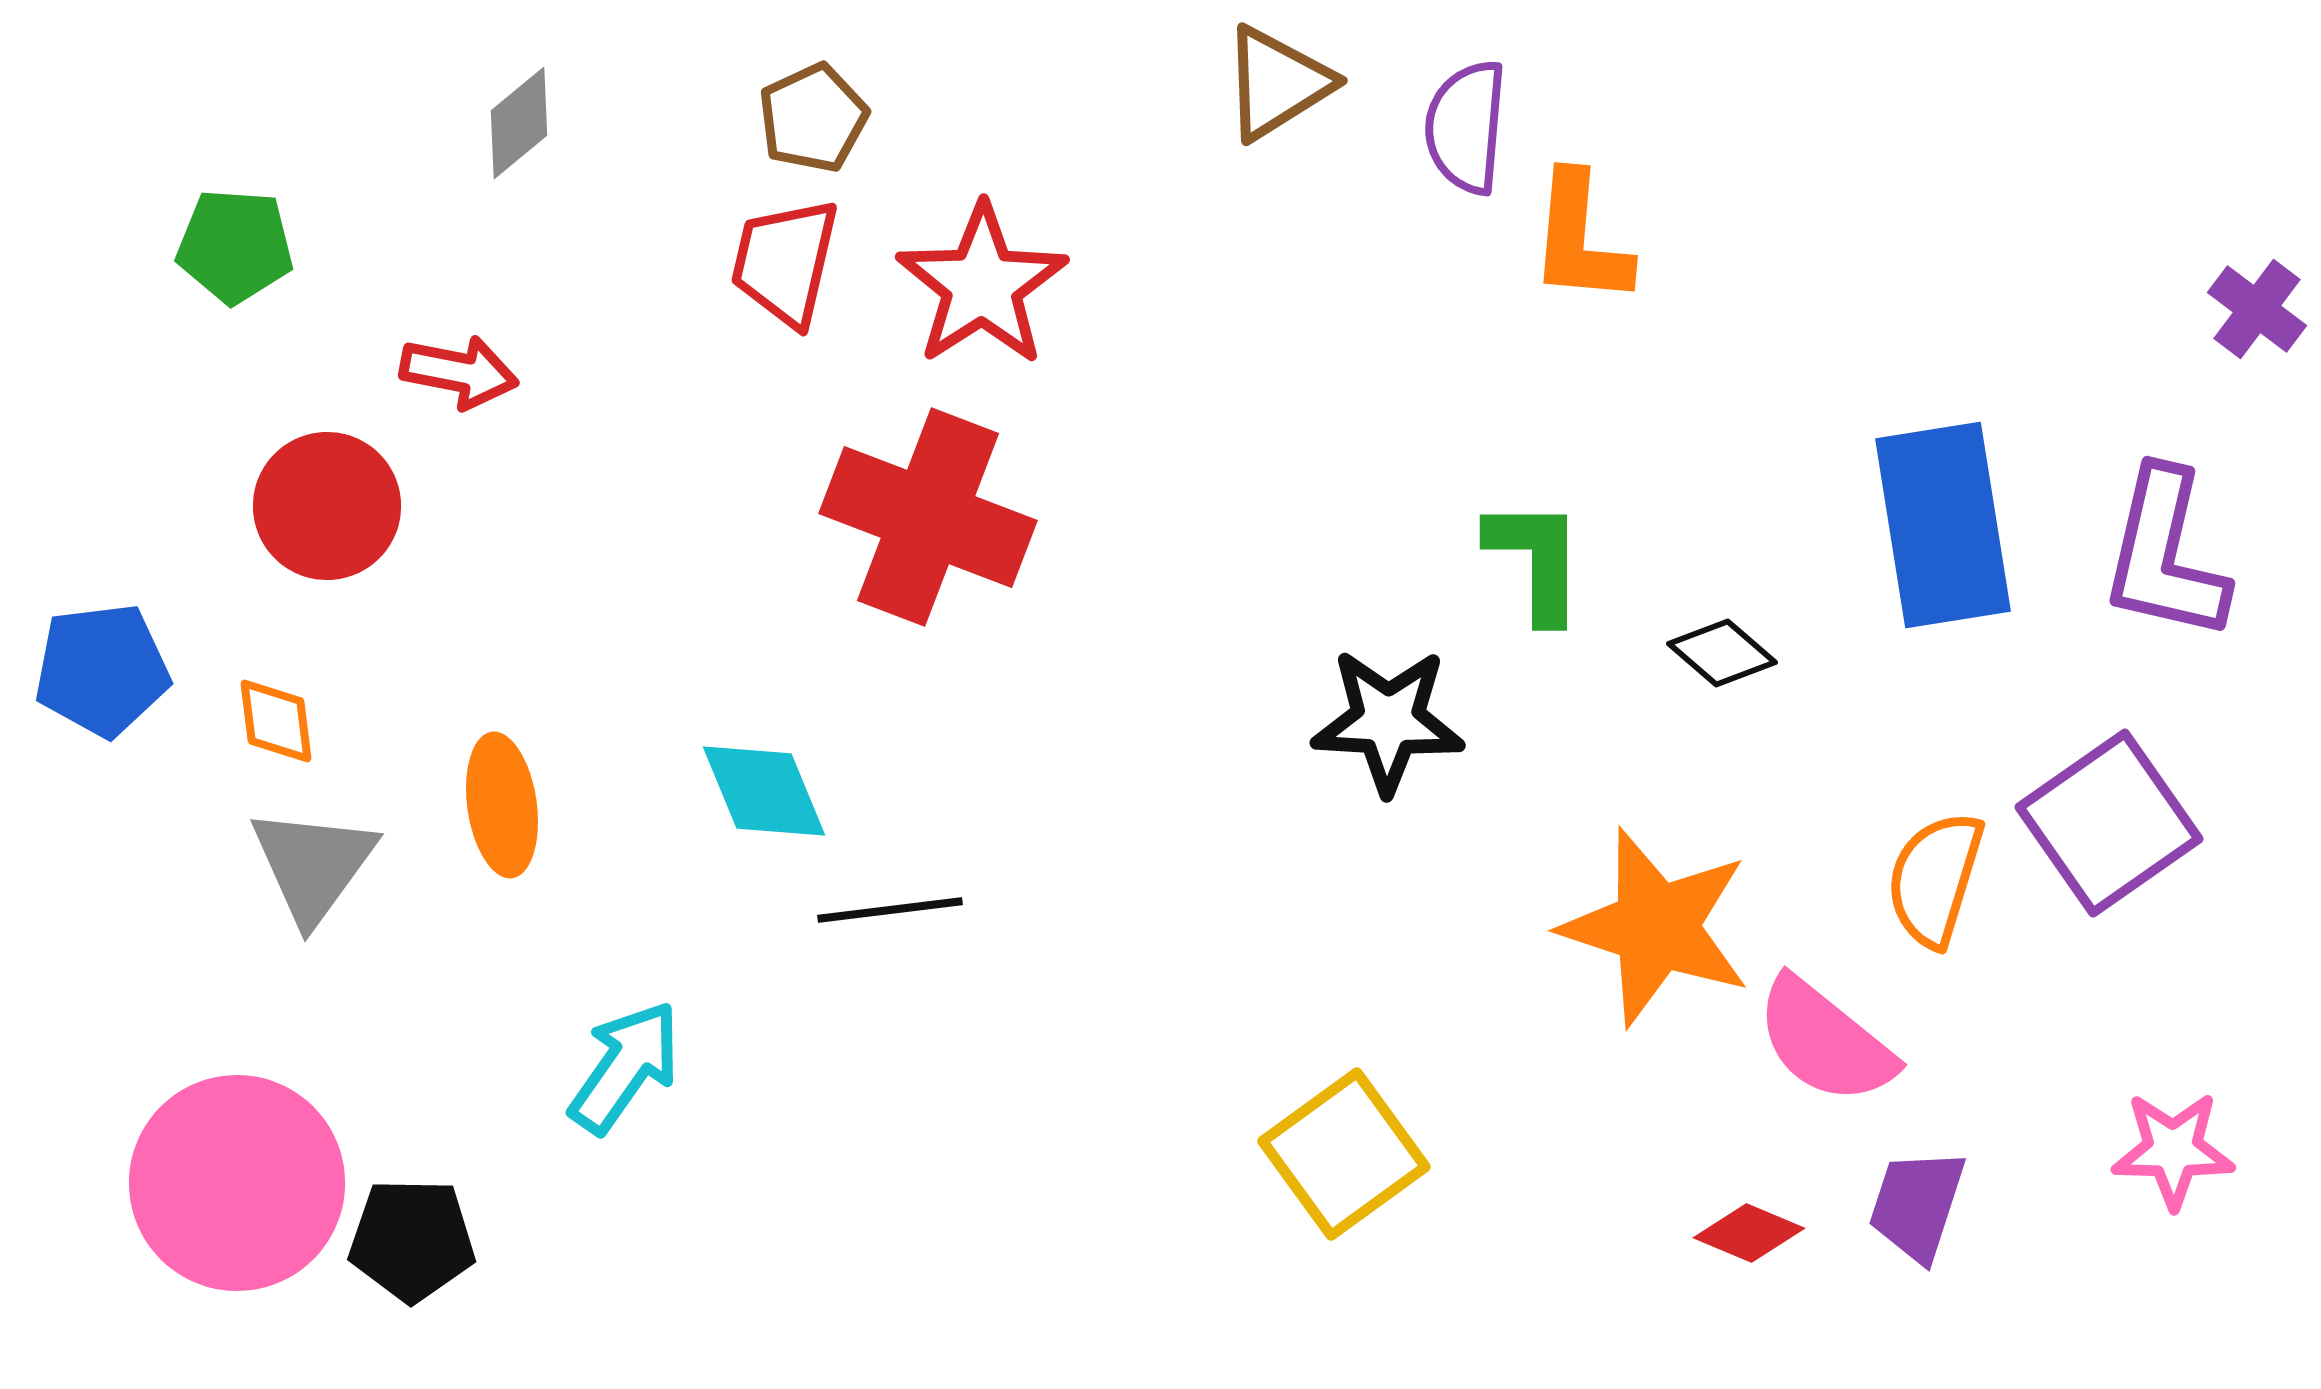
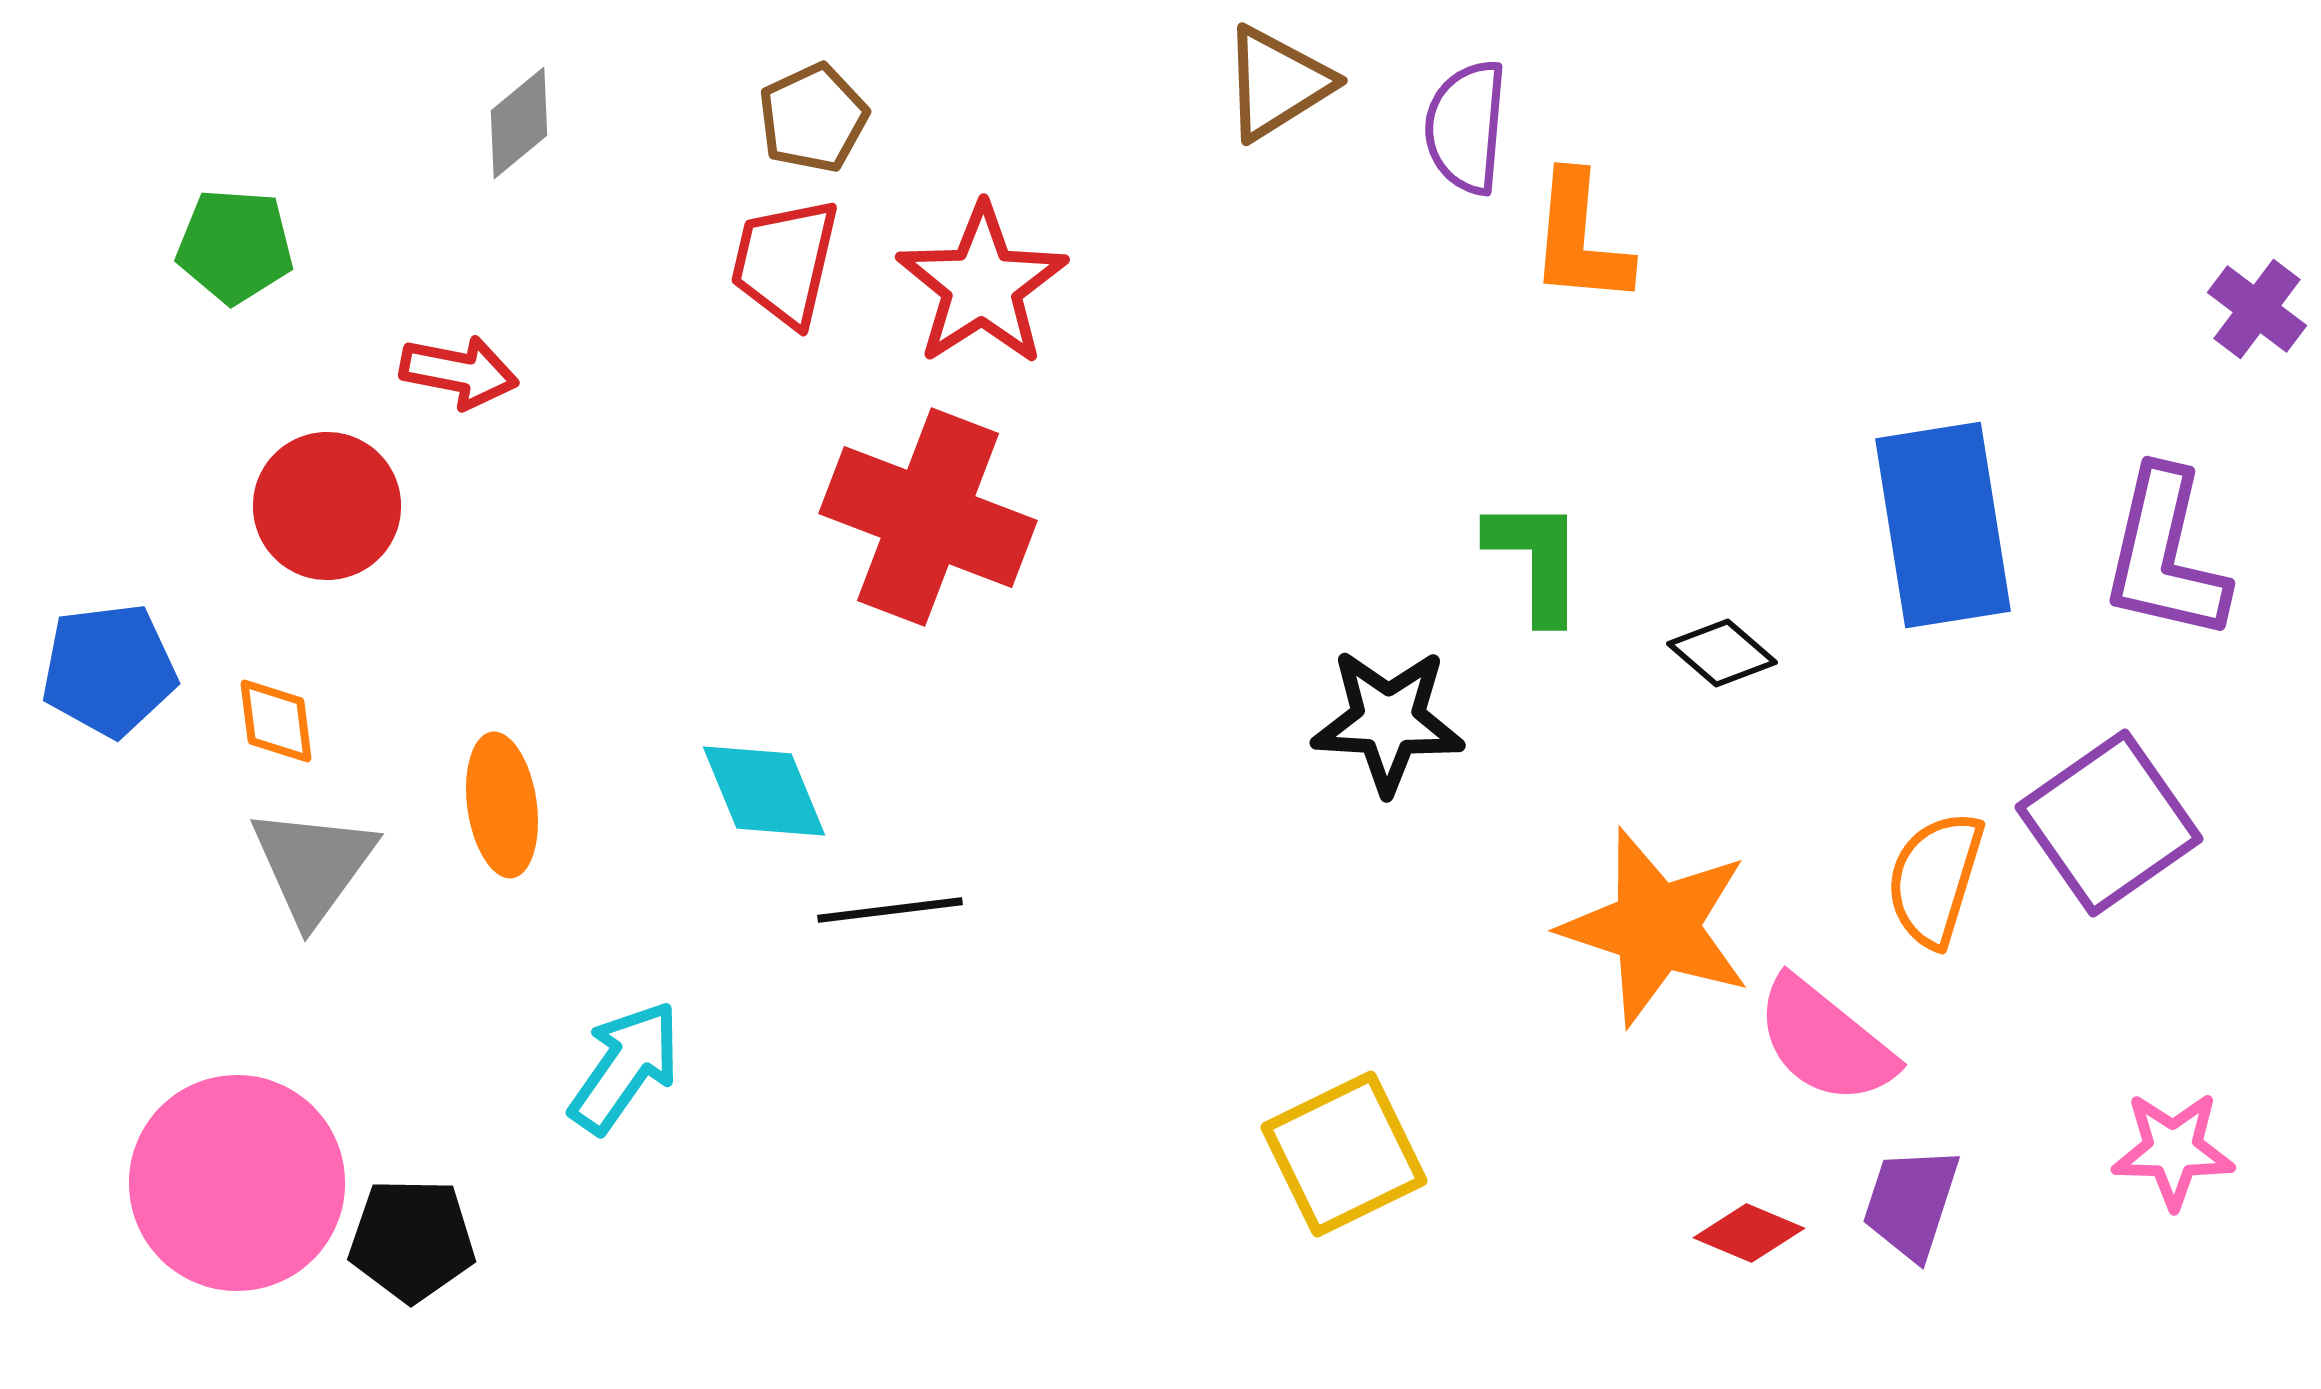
blue pentagon: moved 7 px right
yellow square: rotated 10 degrees clockwise
purple trapezoid: moved 6 px left, 2 px up
